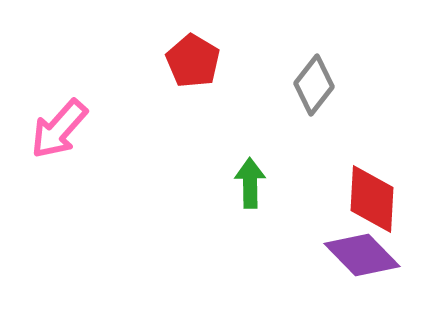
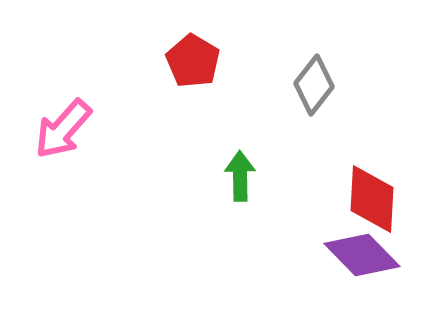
pink arrow: moved 4 px right
green arrow: moved 10 px left, 7 px up
